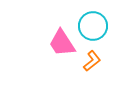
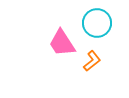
cyan circle: moved 4 px right, 3 px up
